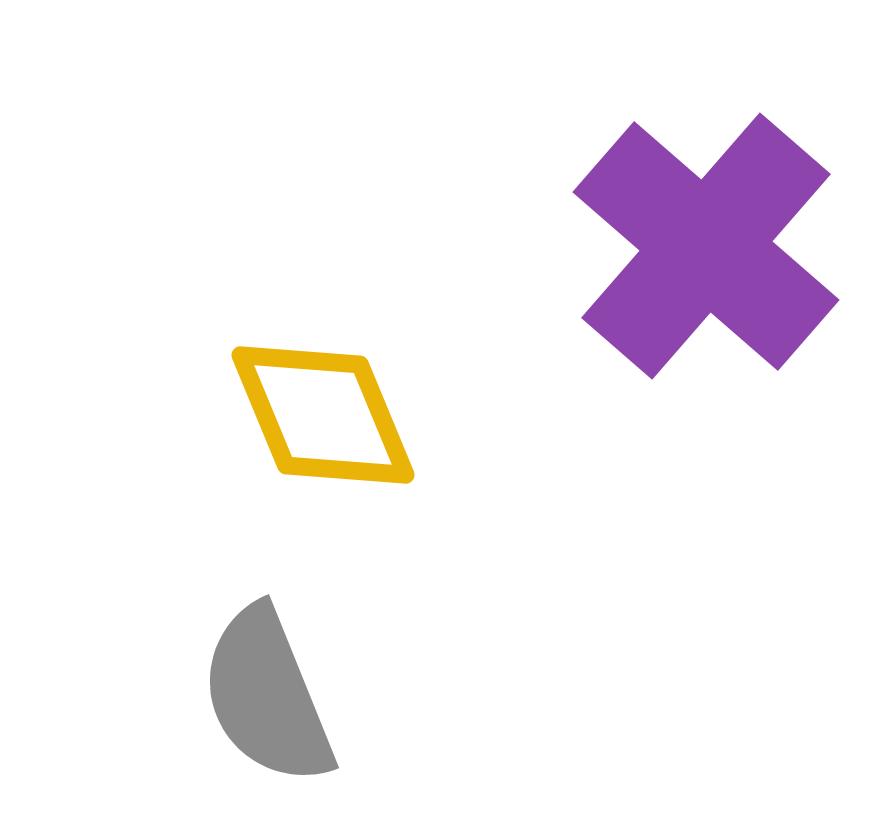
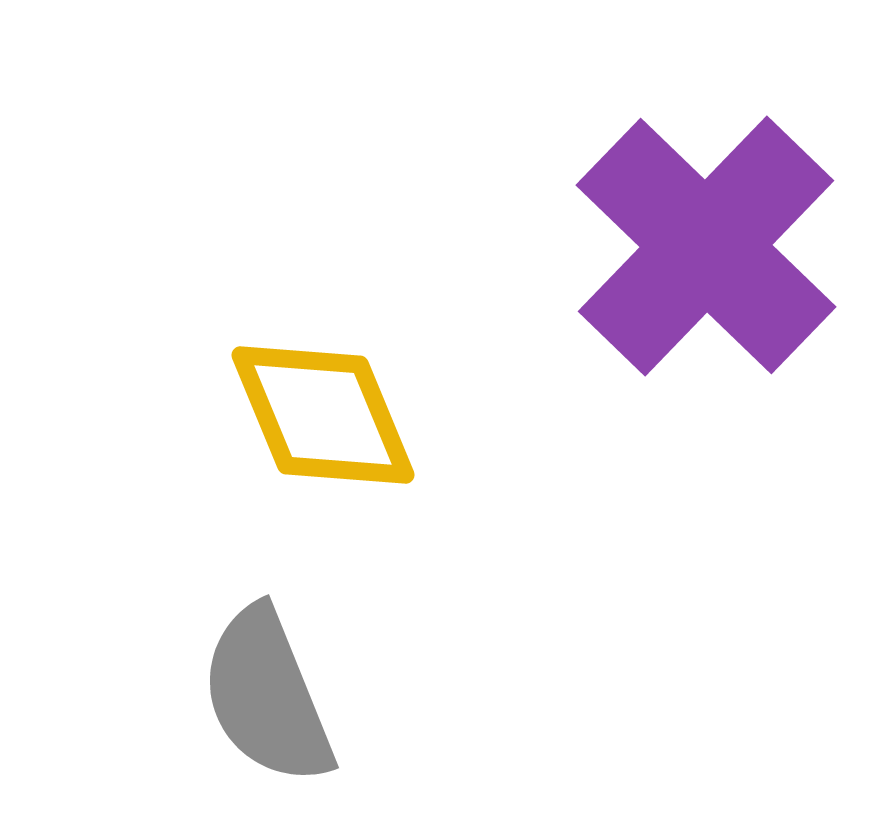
purple cross: rotated 3 degrees clockwise
